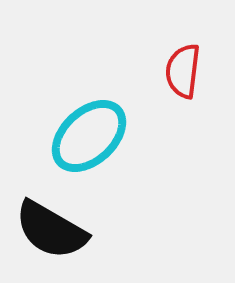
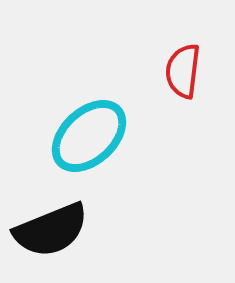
black semicircle: rotated 52 degrees counterclockwise
